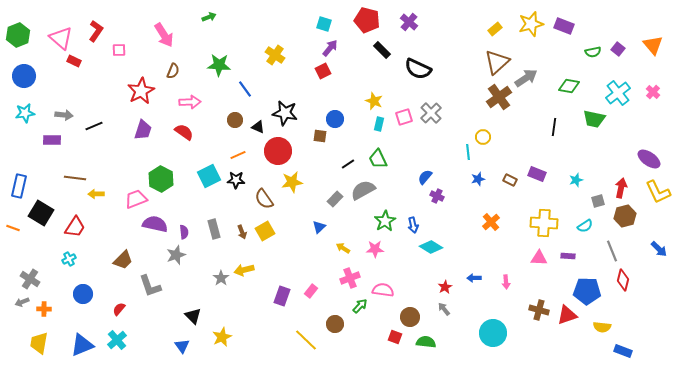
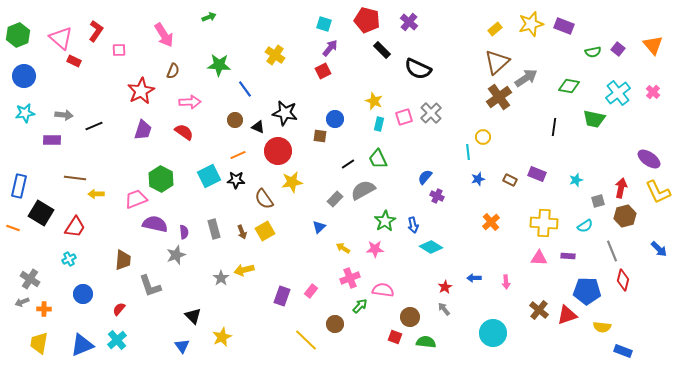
brown trapezoid at (123, 260): rotated 40 degrees counterclockwise
brown cross at (539, 310): rotated 24 degrees clockwise
